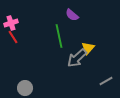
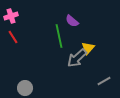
purple semicircle: moved 6 px down
pink cross: moved 7 px up
gray line: moved 2 px left
